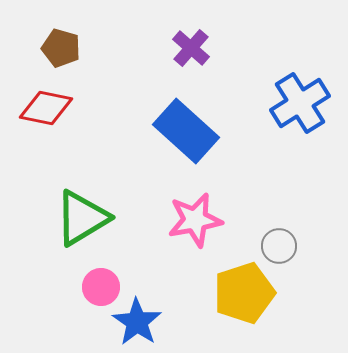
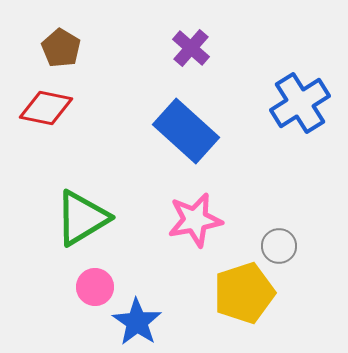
brown pentagon: rotated 15 degrees clockwise
pink circle: moved 6 px left
